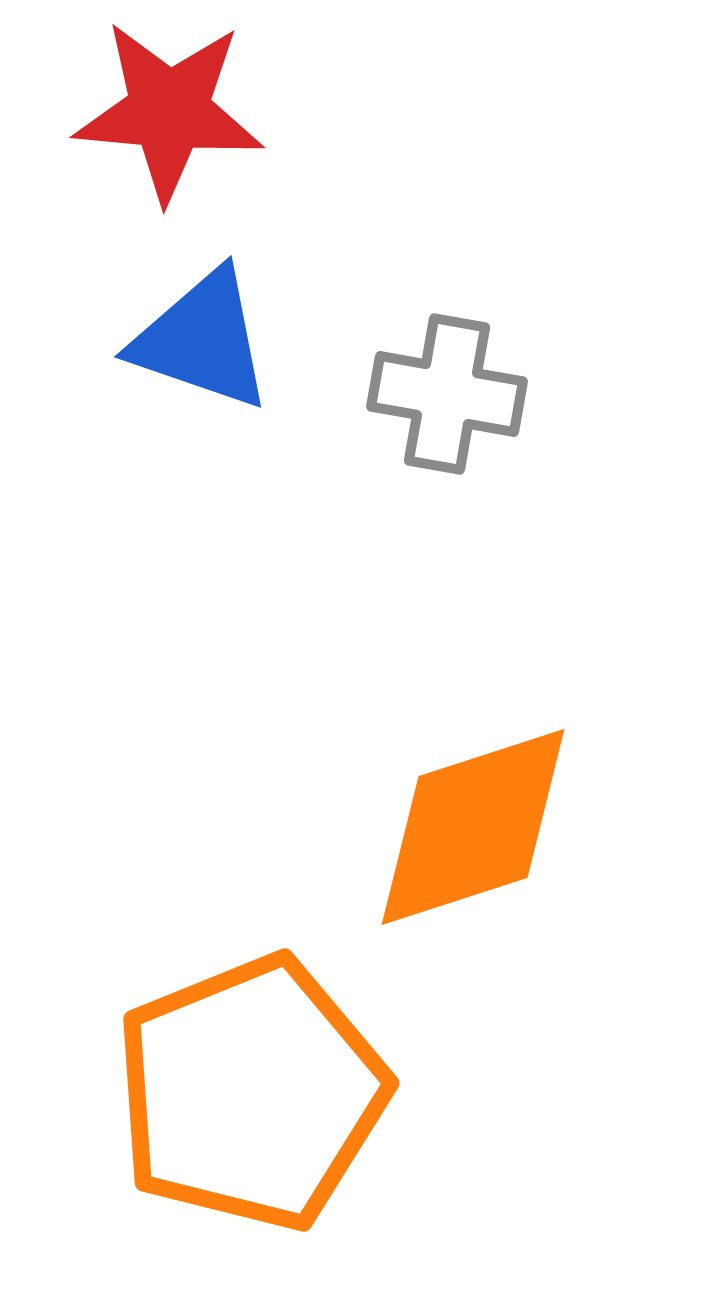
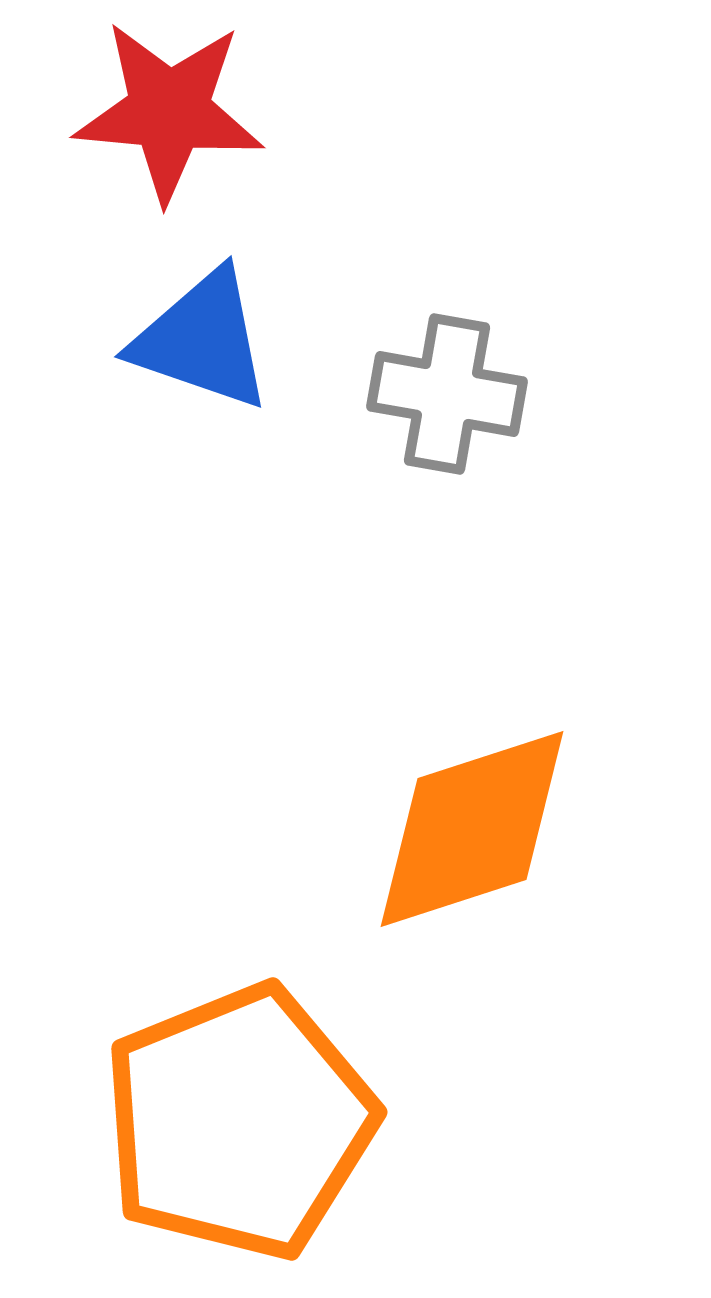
orange diamond: moved 1 px left, 2 px down
orange pentagon: moved 12 px left, 29 px down
